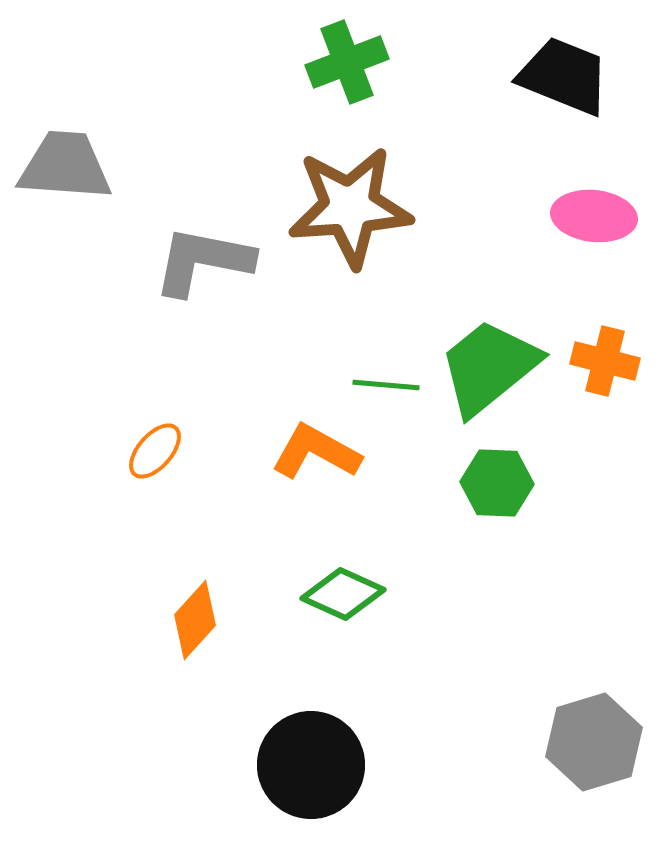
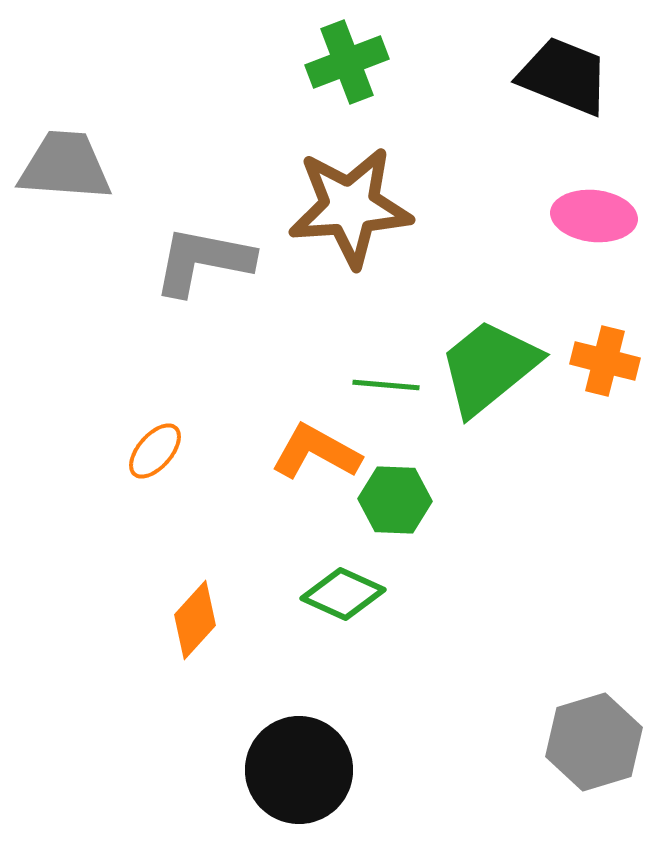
green hexagon: moved 102 px left, 17 px down
black circle: moved 12 px left, 5 px down
